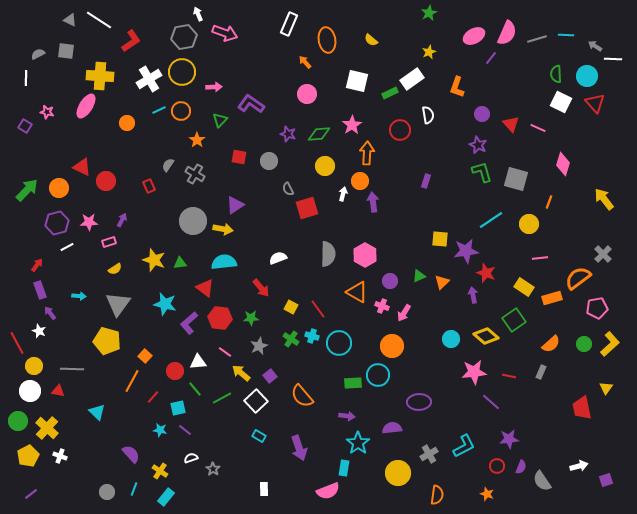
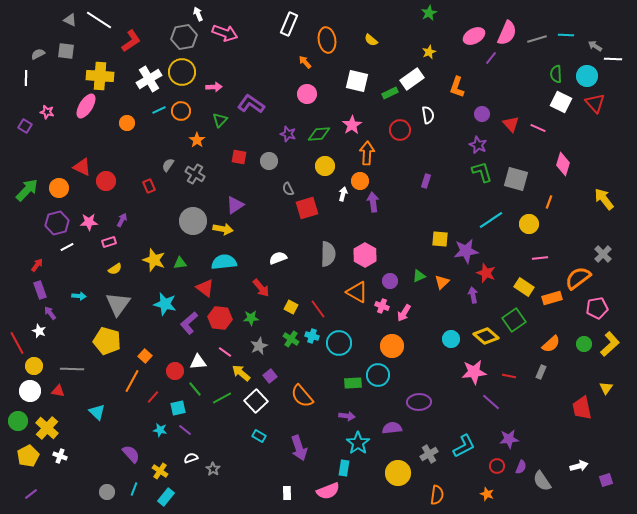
white rectangle at (264, 489): moved 23 px right, 4 px down
